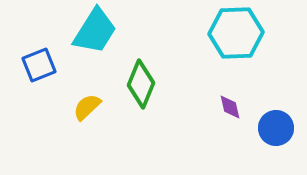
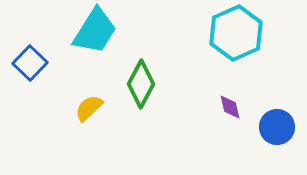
cyan hexagon: rotated 22 degrees counterclockwise
blue square: moved 9 px left, 2 px up; rotated 24 degrees counterclockwise
green diamond: rotated 6 degrees clockwise
yellow semicircle: moved 2 px right, 1 px down
blue circle: moved 1 px right, 1 px up
